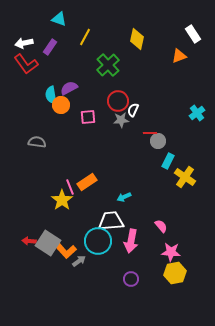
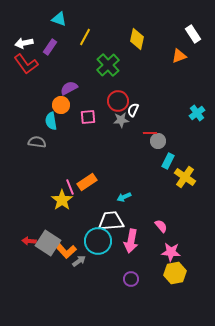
cyan semicircle: moved 26 px down
